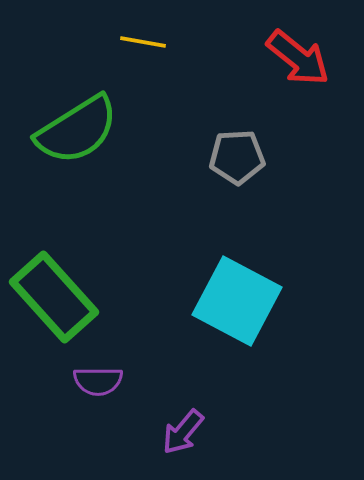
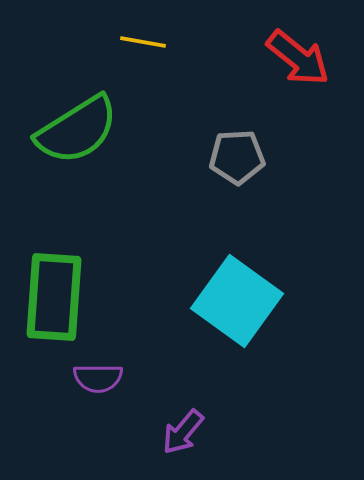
green rectangle: rotated 46 degrees clockwise
cyan square: rotated 8 degrees clockwise
purple semicircle: moved 3 px up
